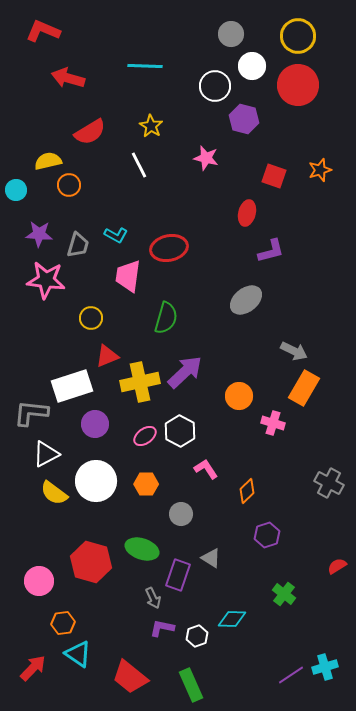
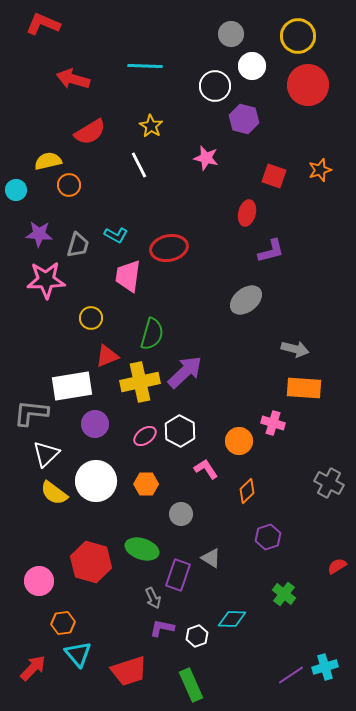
red L-shape at (43, 31): moved 7 px up
red arrow at (68, 78): moved 5 px right, 1 px down
red circle at (298, 85): moved 10 px right
pink star at (46, 280): rotated 9 degrees counterclockwise
green semicircle at (166, 318): moved 14 px left, 16 px down
gray arrow at (294, 351): moved 1 px right, 2 px up; rotated 12 degrees counterclockwise
white rectangle at (72, 386): rotated 9 degrees clockwise
orange rectangle at (304, 388): rotated 64 degrees clockwise
orange circle at (239, 396): moved 45 px down
white triangle at (46, 454): rotated 16 degrees counterclockwise
purple hexagon at (267, 535): moved 1 px right, 2 px down
cyan triangle at (78, 654): rotated 16 degrees clockwise
red trapezoid at (130, 677): moved 1 px left, 6 px up; rotated 57 degrees counterclockwise
